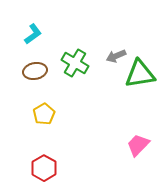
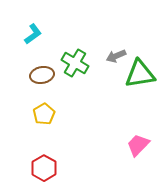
brown ellipse: moved 7 px right, 4 px down
